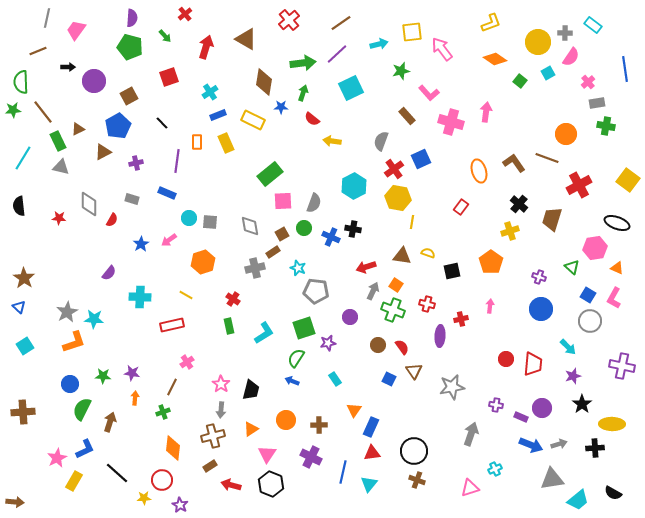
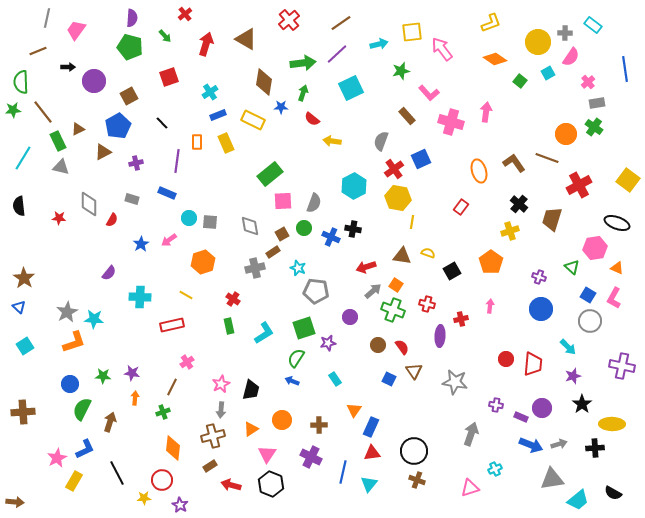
red arrow at (206, 47): moved 3 px up
green cross at (606, 126): moved 12 px left, 1 px down; rotated 24 degrees clockwise
black square at (452, 271): rotated 18 degrees counterclockwise
gray arrow at (373, 291): rotated 24 degrees clockwise
pink star at (221, 384): rotated 12 degrees clockwise
gray star at (452, 387): moved 3 px right, 5 px up; rotated 20 degrees clockwise
orange circle at (286, 420): moved 4 px left
black line at (117, 473): rotated 20 degrees clockwise
